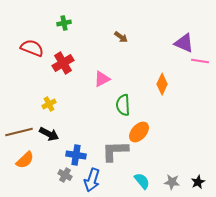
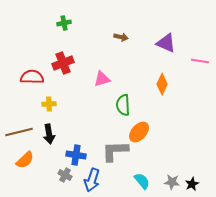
brown arrow: rotated 24 degrees counterclockwise
purple triangle: moved 18 px left
red semicircle: moved 29 px down; rotated 20 degrees counterclockwise
red cross: rotated 10 degrees clockwise
pink triangle: rotated 12 degrees clockwise
yellow cross: rotated 24 degrees clockwise
black arrow: rotated 54 degrees clockwise
black star: moved 6 px left, 2 px down
